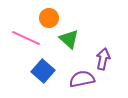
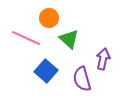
blue square: moved 3 px right
purple semicircle: rotated 95 degrees counterclockwise
